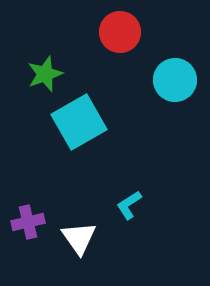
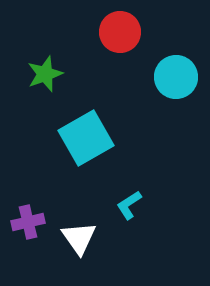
cyan circle: moved 1 px right, 3 px up
cyan square: moved 7 px right, 16 px down
